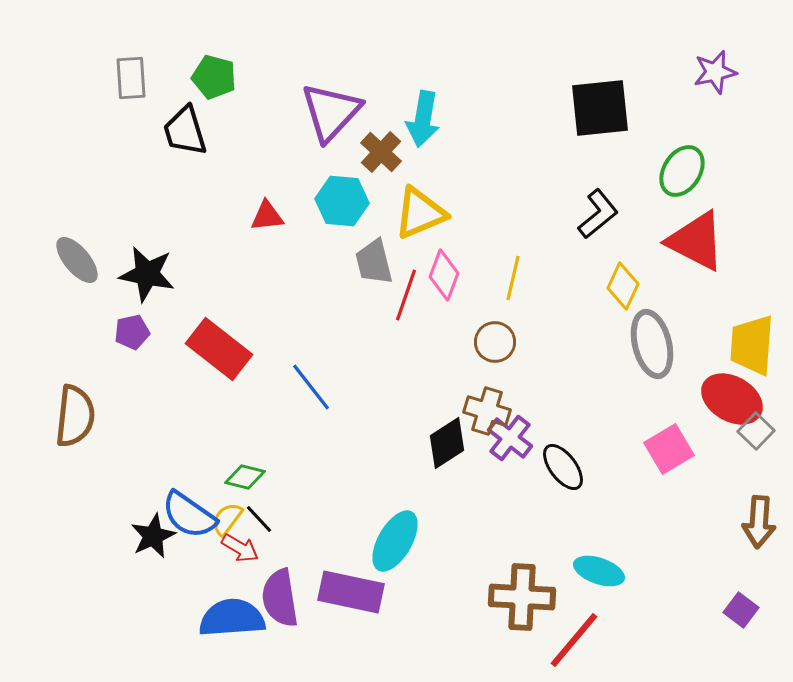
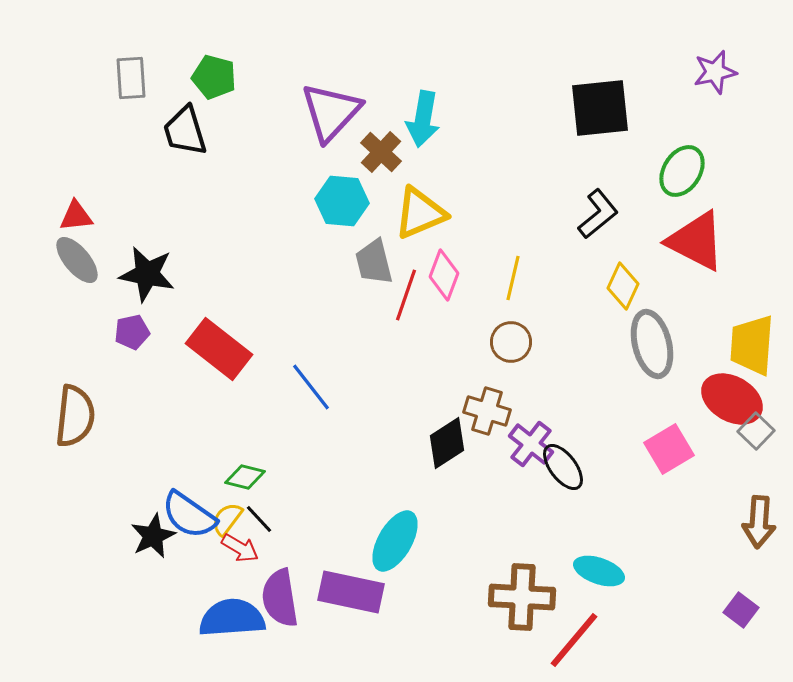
red triangle at (267, 216): moved 191 px left
brown circle at (495, 342): moved 16 px right
purple cross at (510, 438): moved 21 px right, 6 px down
